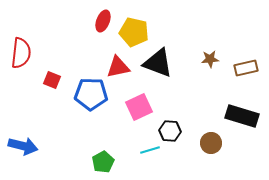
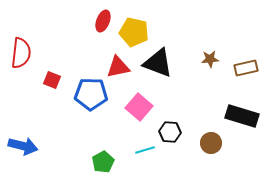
pink square: rotated 24 degrees counterclockwise
black hexagon: moved 1 px down
cyan line: moved 5 px left
